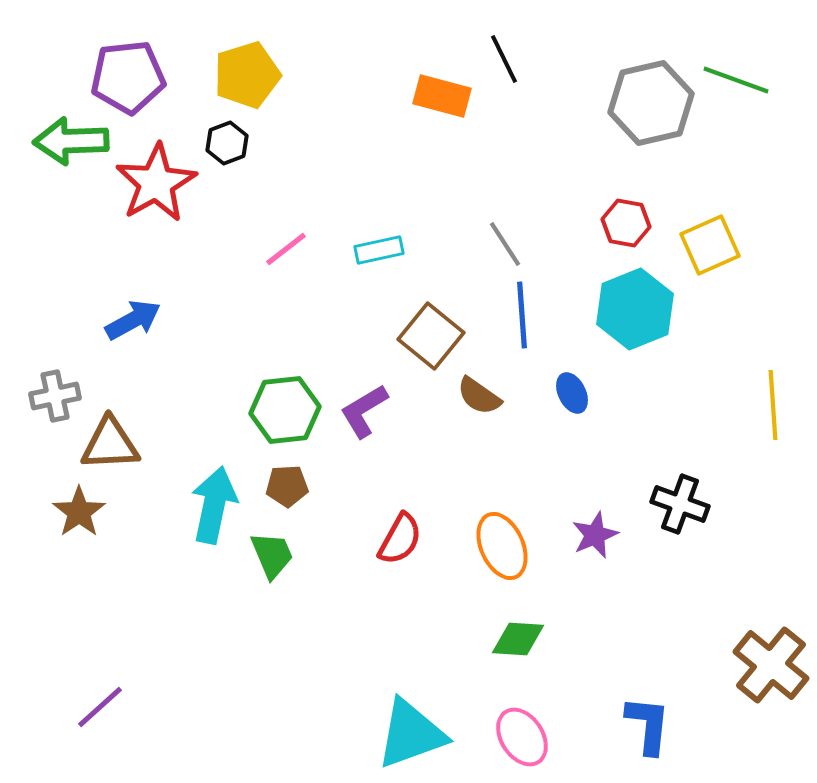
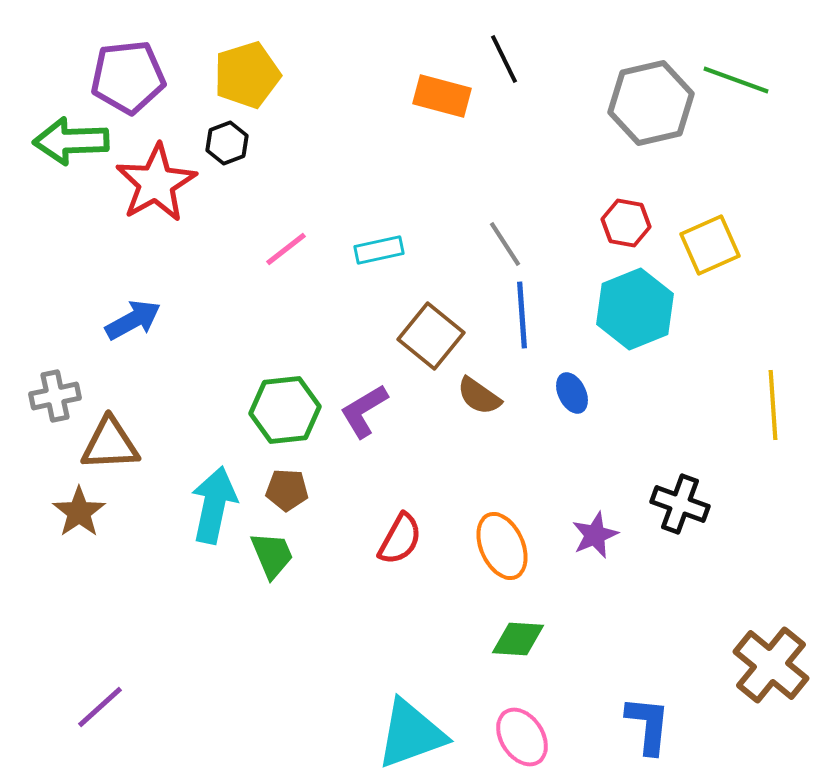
brown pentagon: moved 4 px down; rotated 6 degrees clockwise
